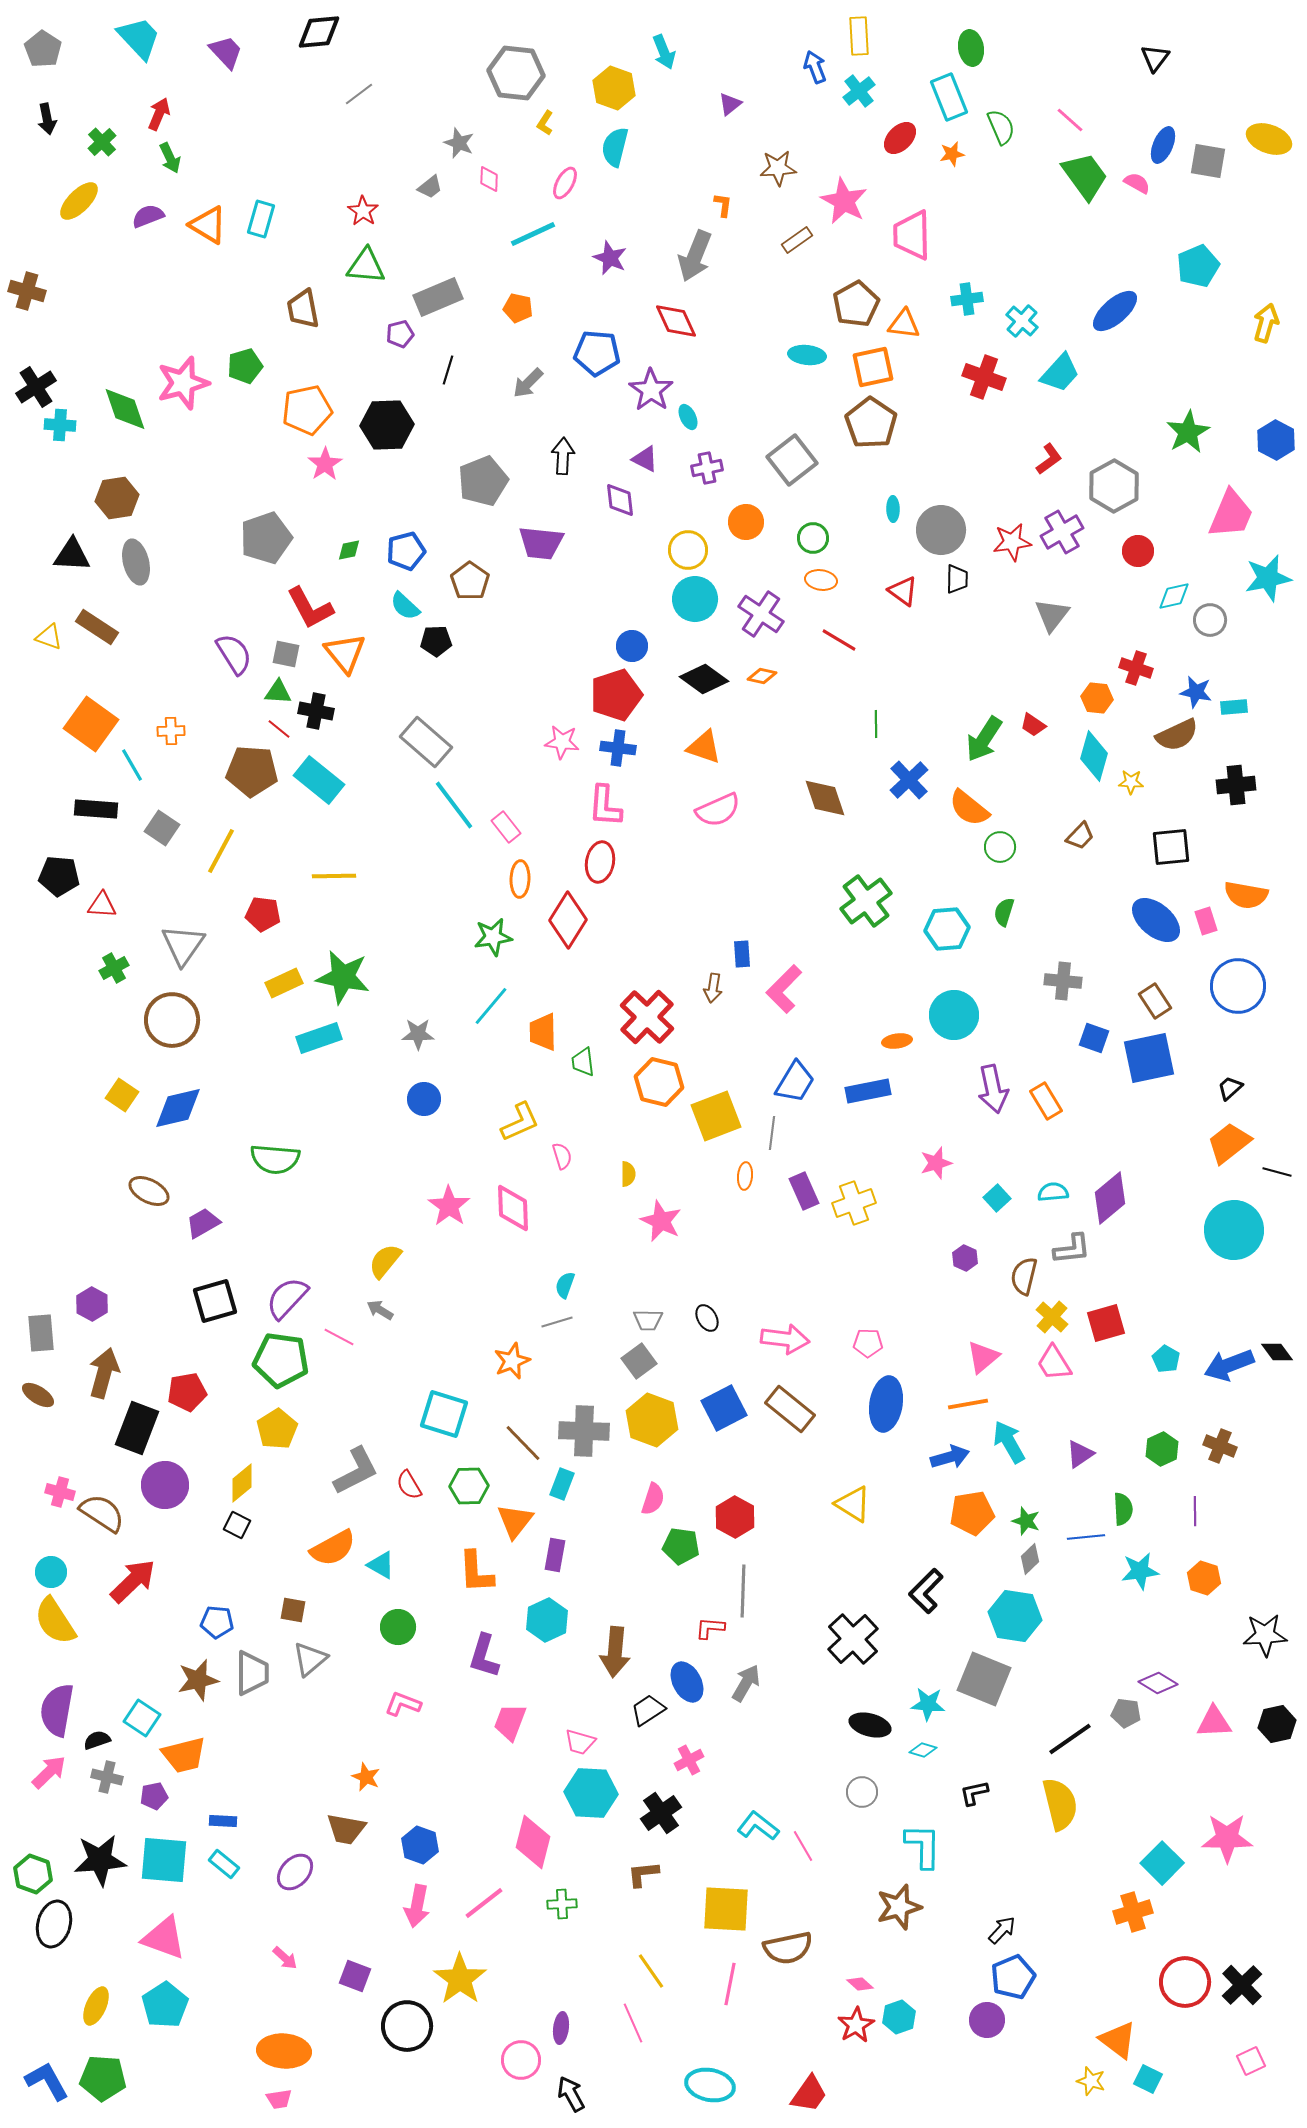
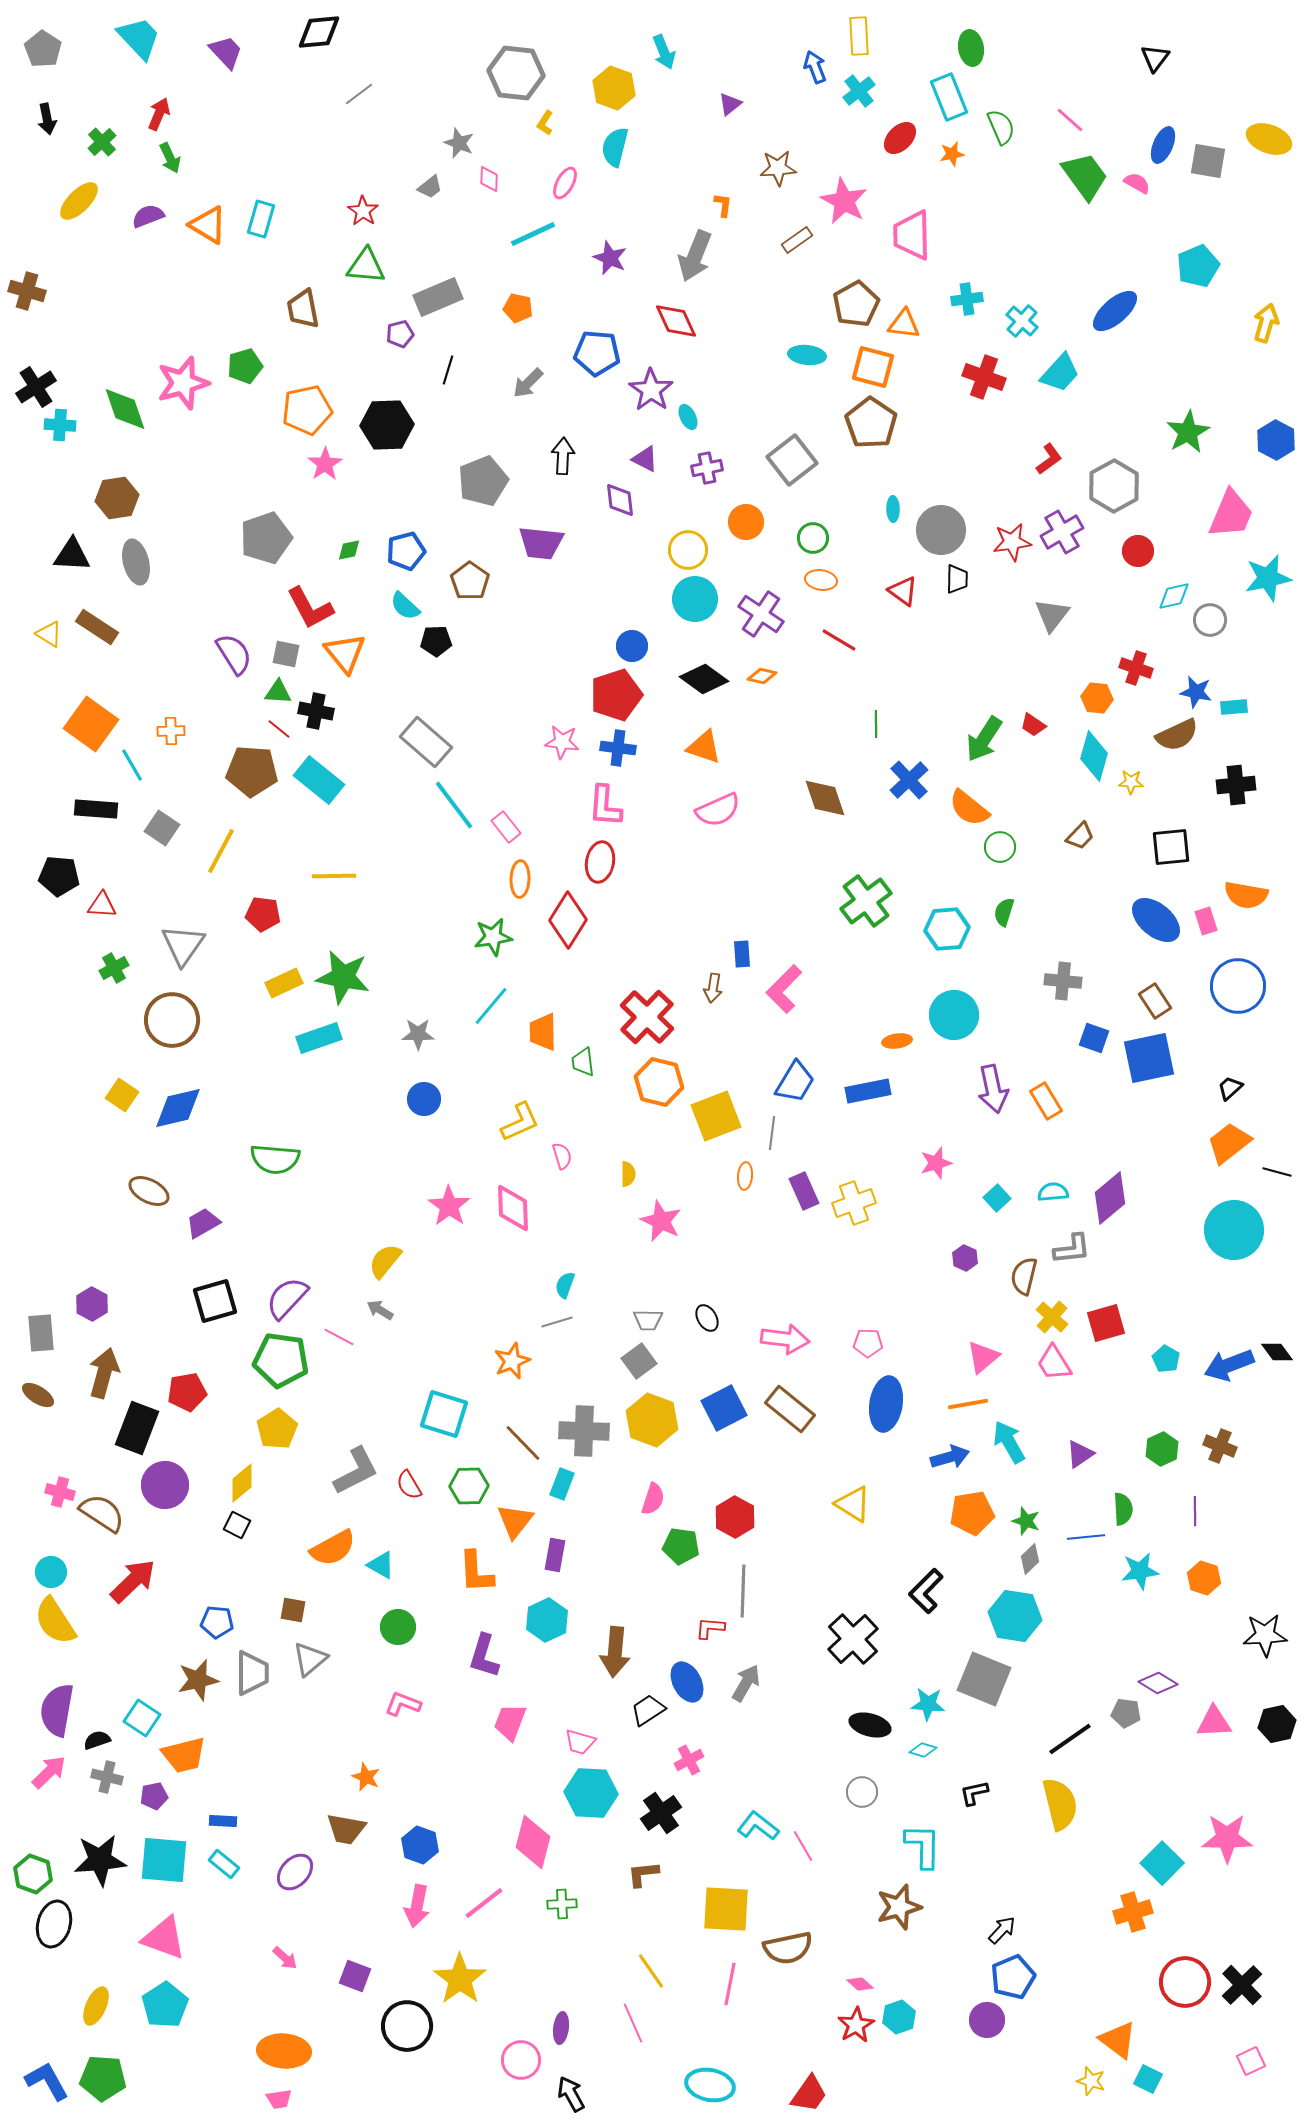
orange square at (873, 367): rotated 27 degrees clockwise
yellow triangle at (49, 637): moved 3 px up; rotated 12 degrees clockwise
